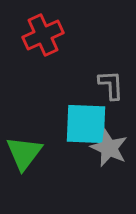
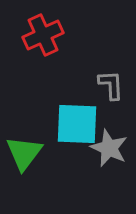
cyan square: moved 9 px left
